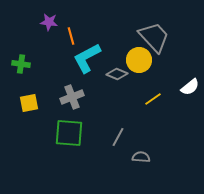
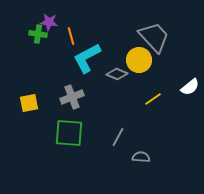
green cross: moved 17 px right, 30 px up
